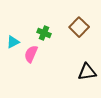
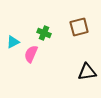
brown square: rotated 30 degrees clockwise
